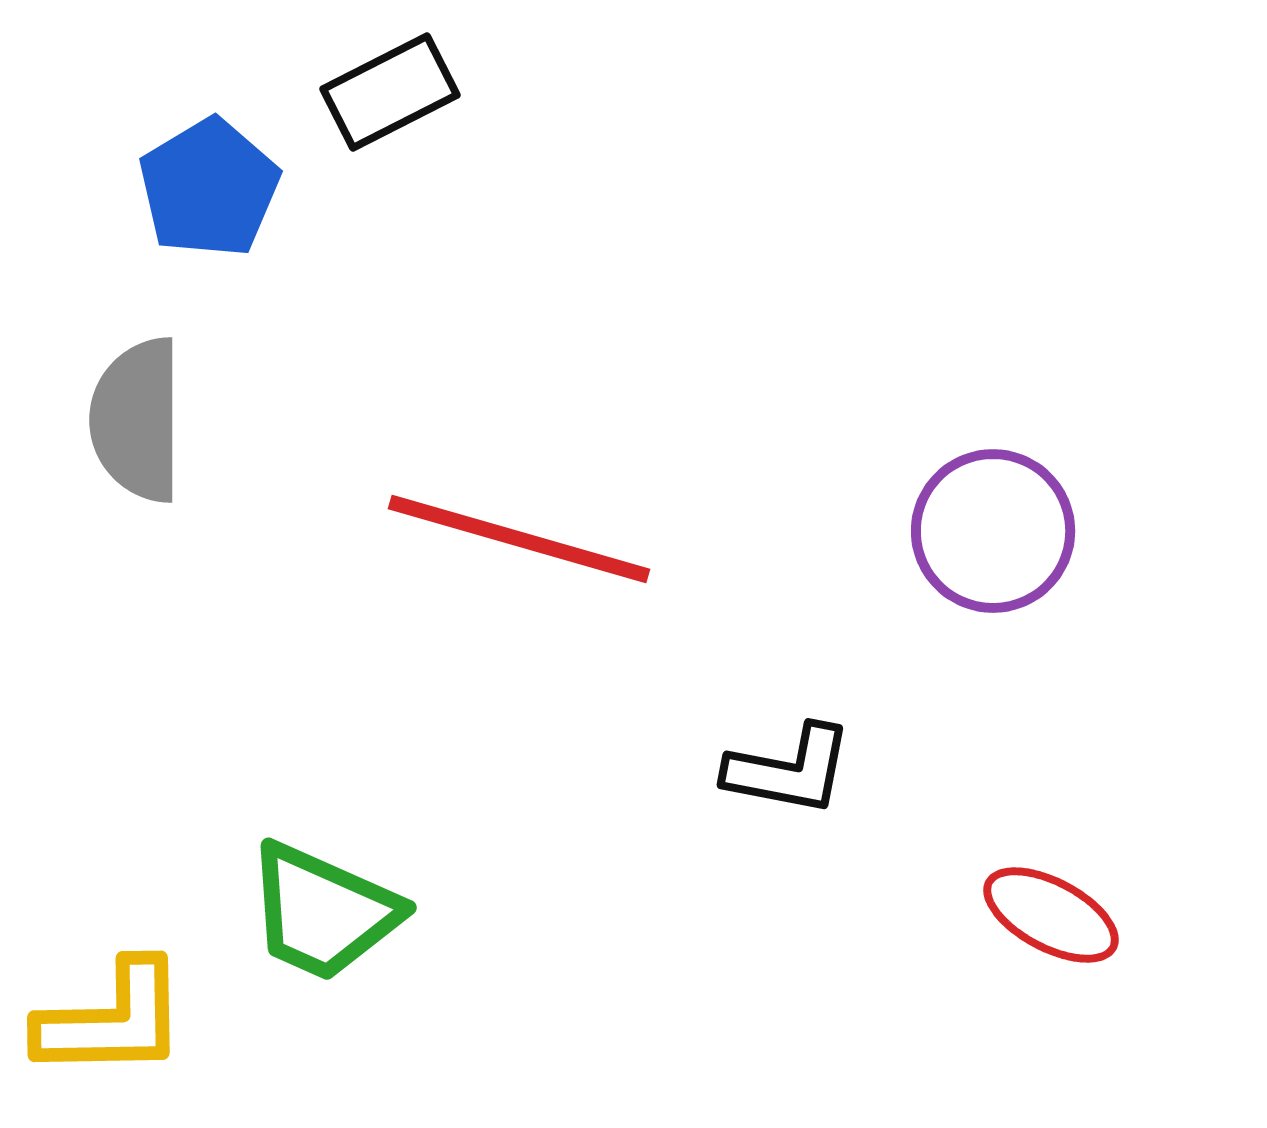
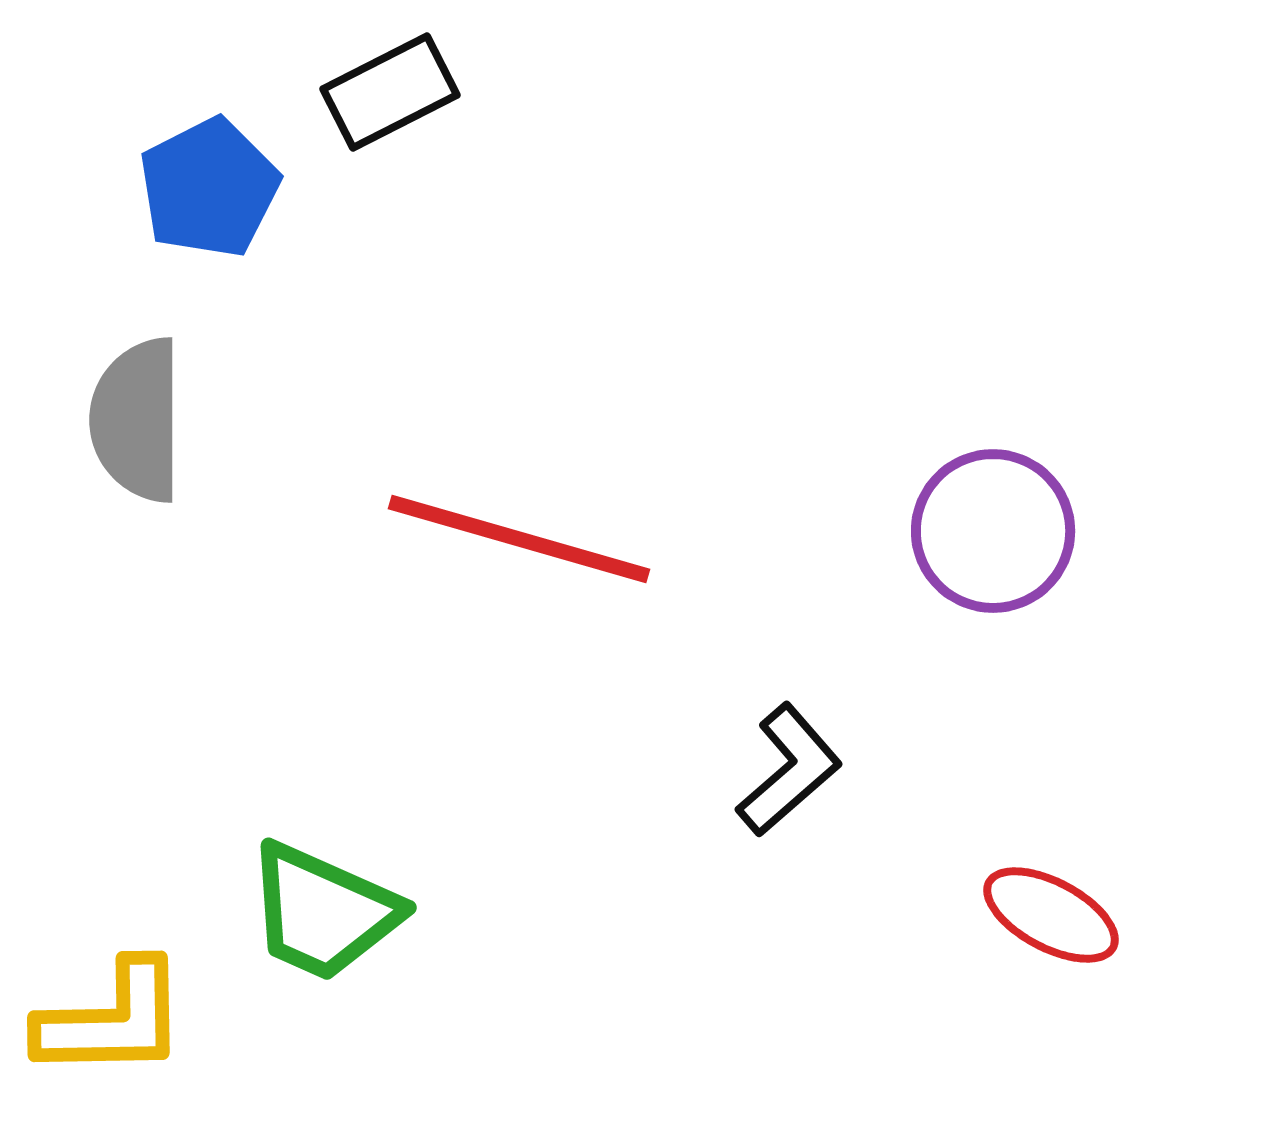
blue pentagon: rotated 4 degrees clockwise
black L-shape: rotated 52 degrees counterclockwise
